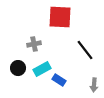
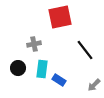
red square: rotated 15 degrees counterclockwise
cyan rectangle: rotated 54 degrees counterclockwise
gray arrow: rotated 40 degrees clockwise
